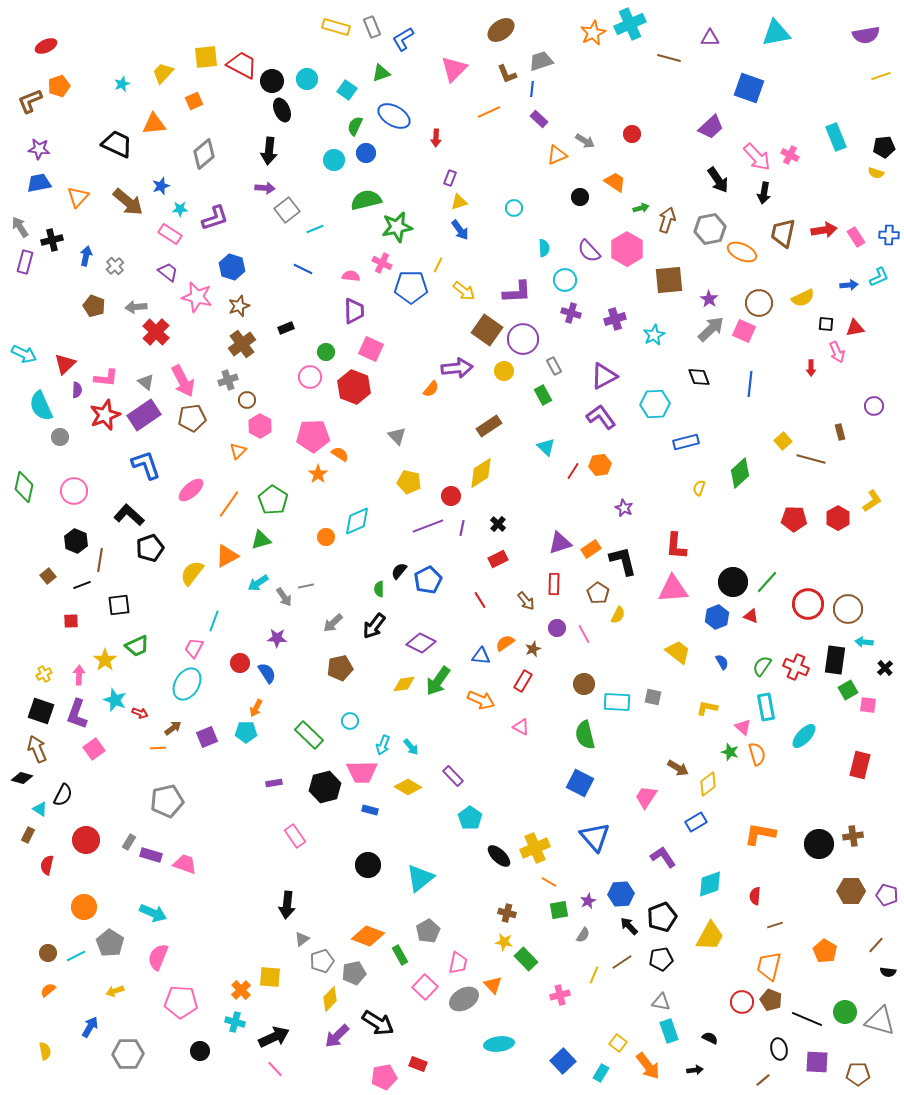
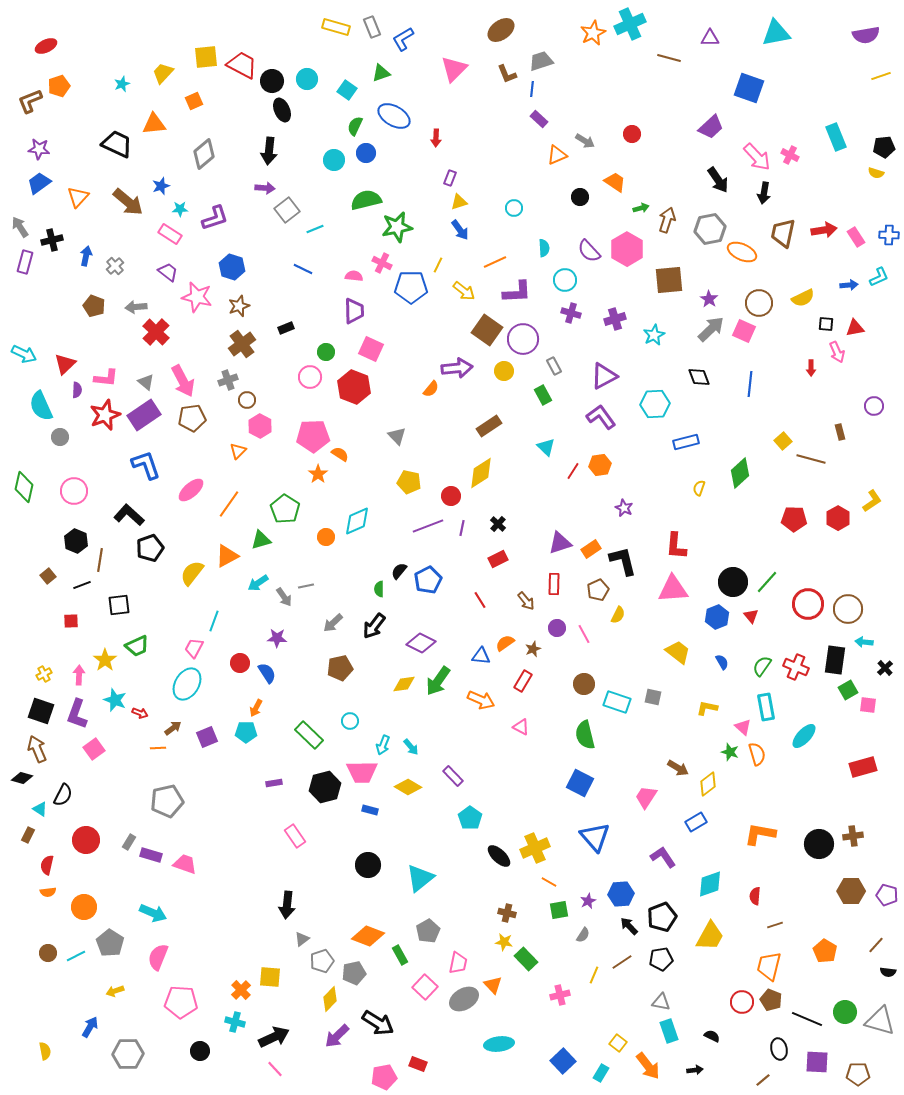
orange line at (489, 112): moved 6 px right, 150 px down
blue trapezoid at (39, 183): rotated 25 degrees counterclockwise
pink semicircle at (351, 276): moved 3 px right
green pentagon at (273, 500): moved 12 px right, 9 px down
brown pentagon at (598, 593): moved 3 px up; rotated 15 degrees clockwise
red triangle at (751, 616): rotated 28 degrees clockwise
cyan rectangle at (617, 702): rotated 16 degrees clockwise
red rectangle at (860, 765): moved 3 px right, 2 px down; rotated 60 degrees clockwise
orange semicircle at (48, 990): moved 98 px up; rotated 147 degrees counterclockwise
black semicircle at (710, 1038): moved 2 px right, 2 px up
